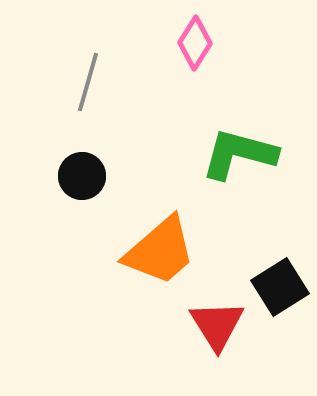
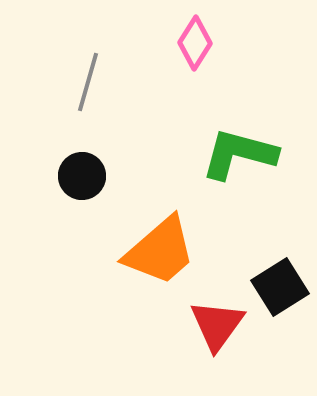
red triangle: rotated 8 degrees clockwise
